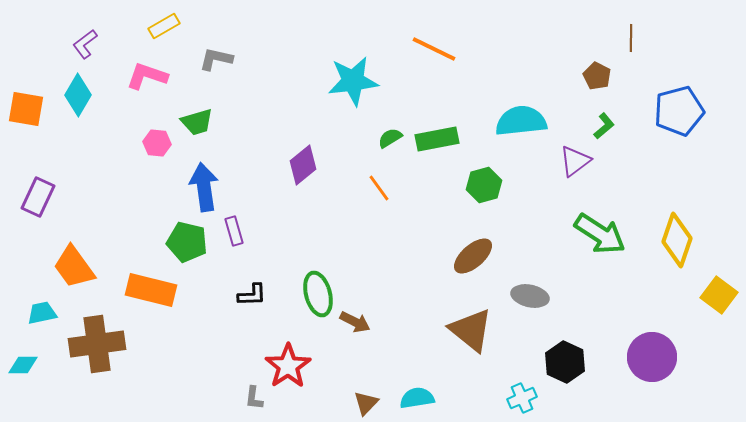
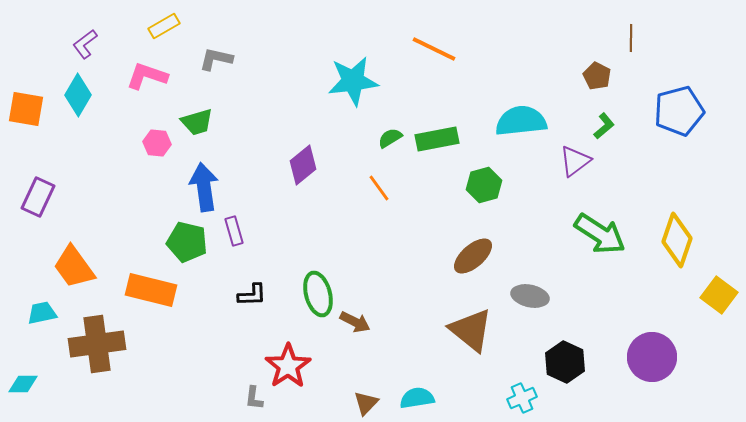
cyan diamond at (23, 365): moved 19 px down
